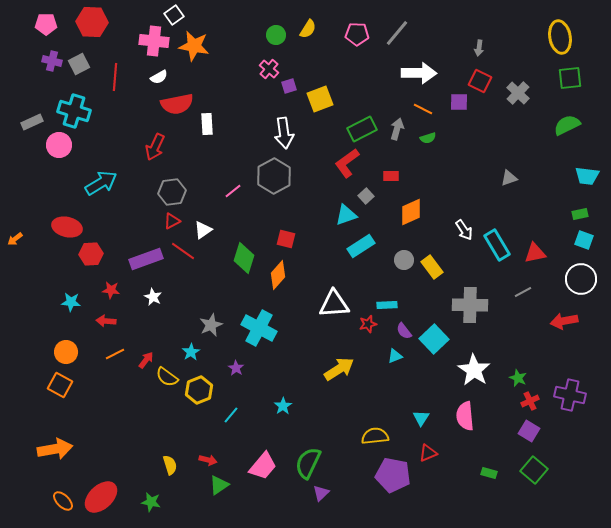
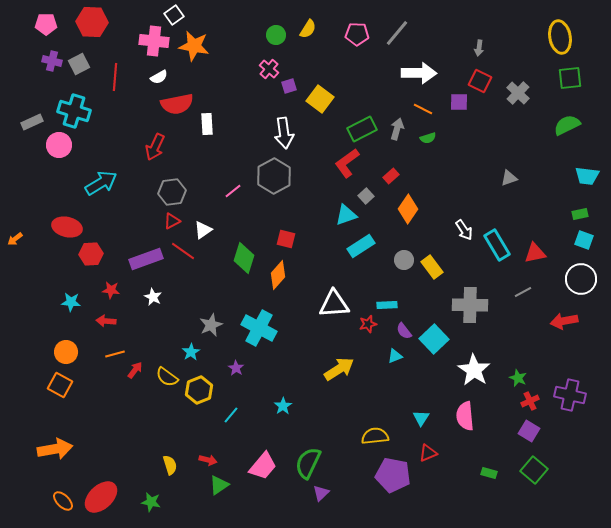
yellow square at (320, 99): rotated 32 degrees counterclockwise
red rectangle at (391, 176): rotated 42 degrees counterclockwise
orange diamond at (411, 212): moved 3 px left, 3 px up; rotated 32 degrees counterclockwise
orange line at (115, 354): rotated 12 degrees clockwise
red arrow at (146, 360): moved 11 px left, 10 px down
